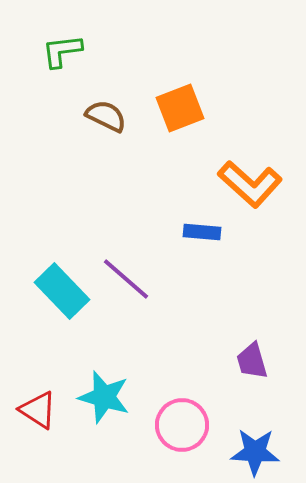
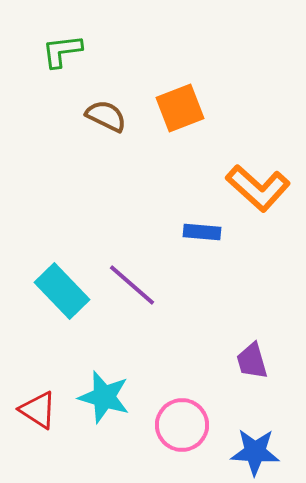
orange L-shape: moved 8 px right, 4 px down
purple line: moved 6 px right, 6 px down
